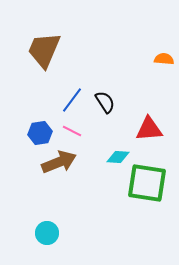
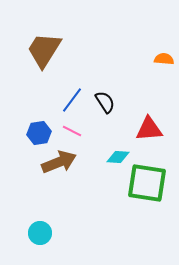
brown trapezoid: rotated 9 degrees clockwise
blue hexagon: moved 1 px left
cyan circle: moved 7 px left
